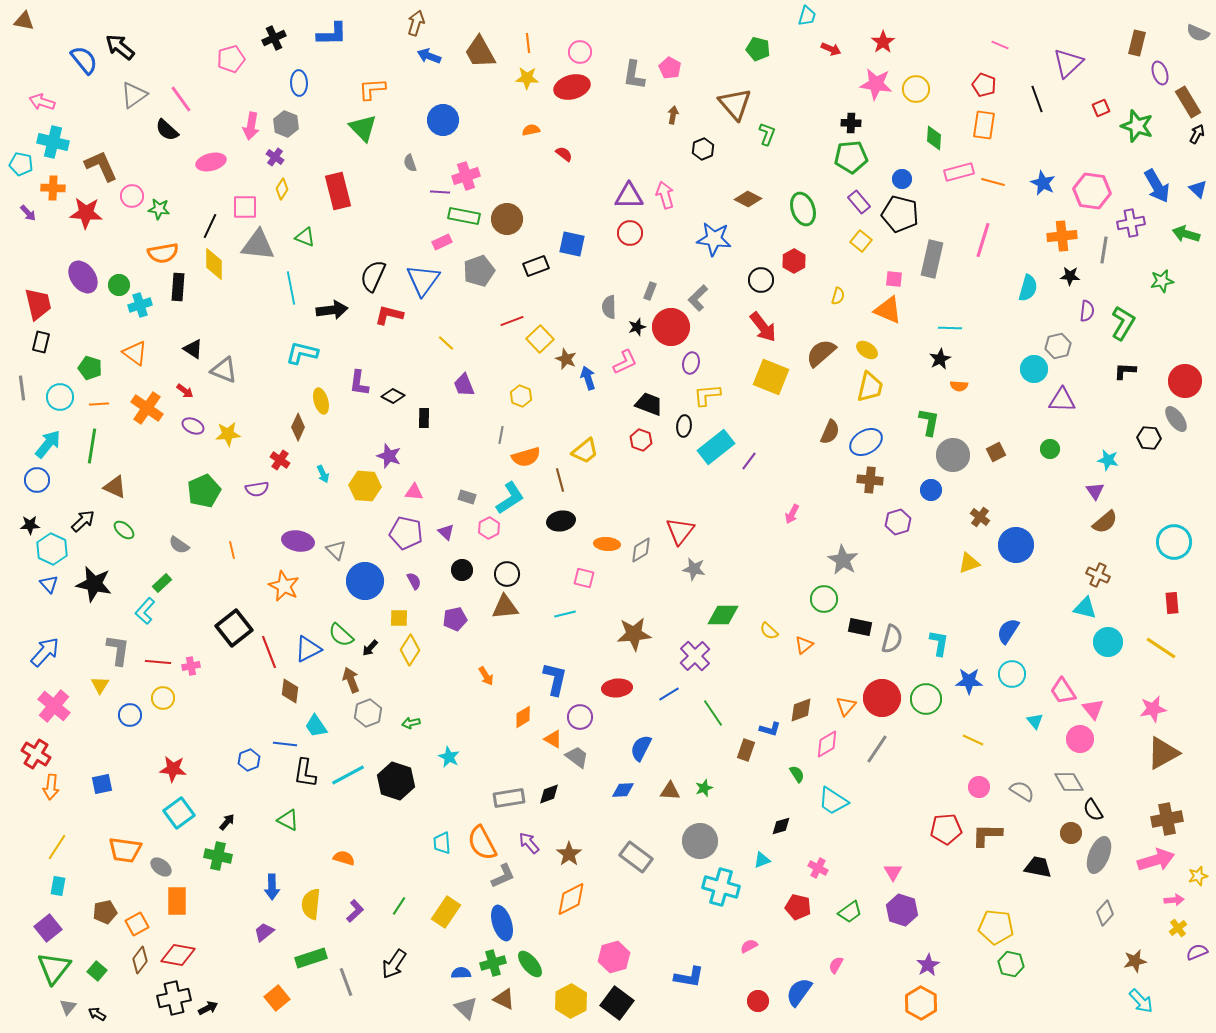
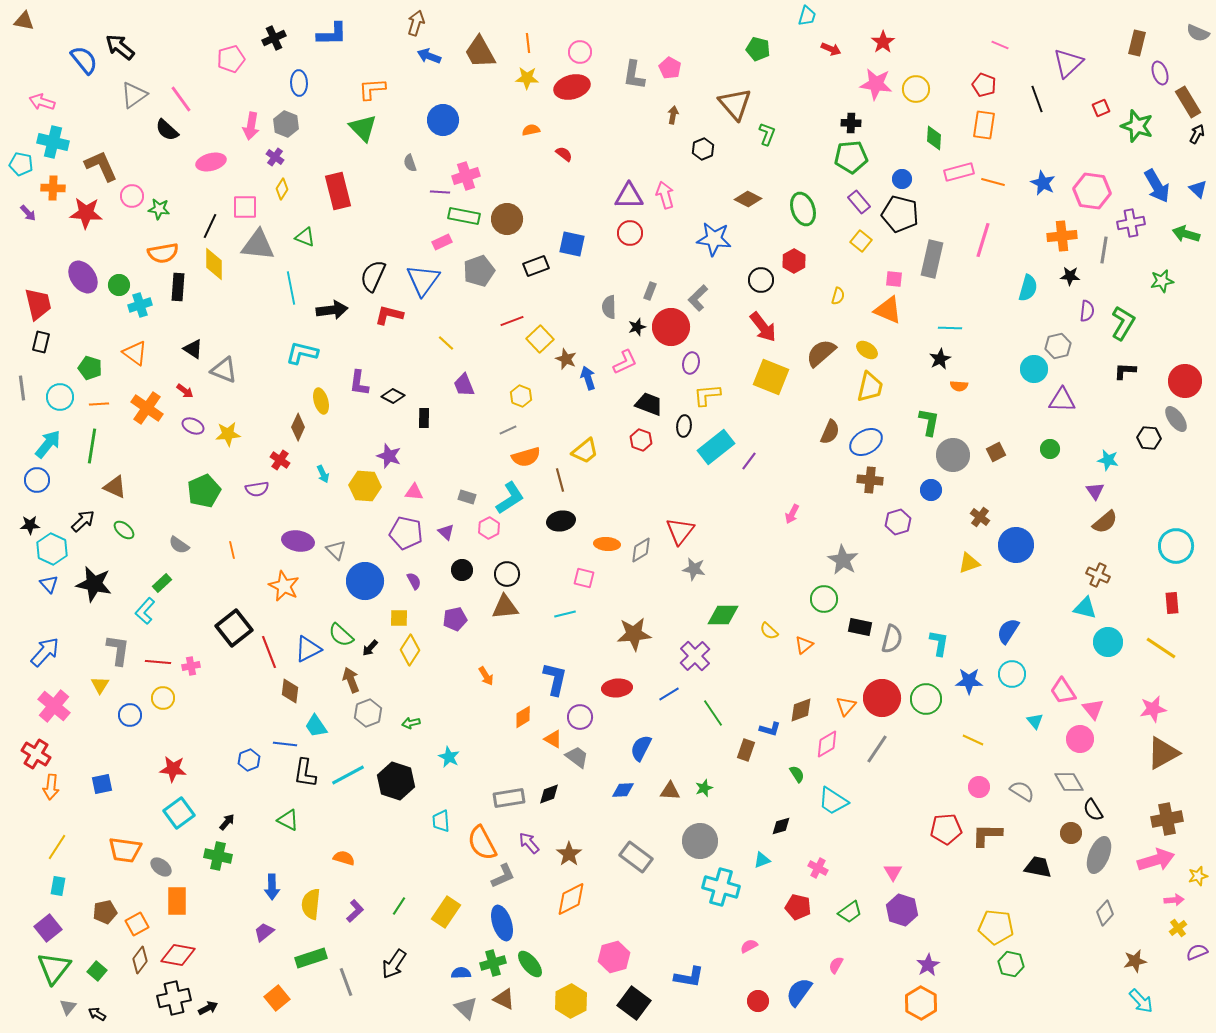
gray line at (501, 435): moved 7 px right, 5 px up; rotated 54 degrees clockwise
cyan circle at (1174, 542): moved 2 px right, 4 px down
cyan trapezoid at (442, 843): moved 1 px left, 22 px up
black square at (617, 1003): moved 17 px right
